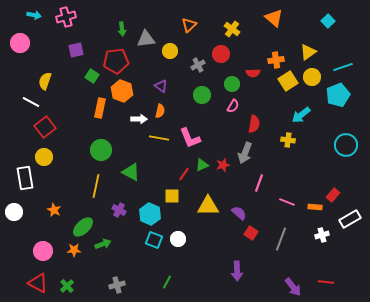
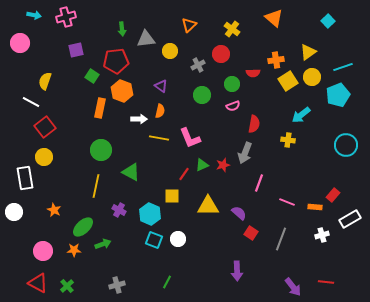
pink semicircle at (233, 106): rotated 40 degrees clockwise
